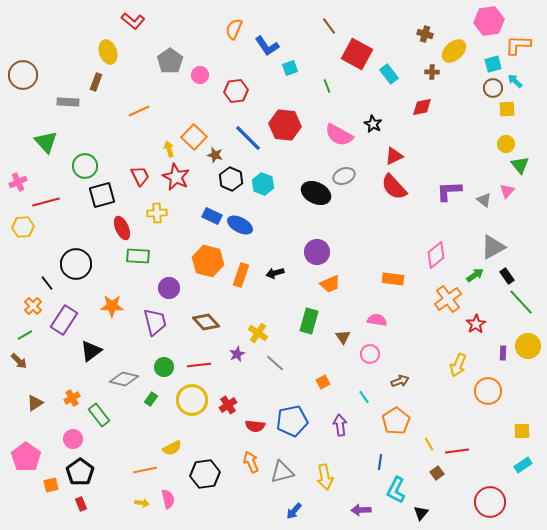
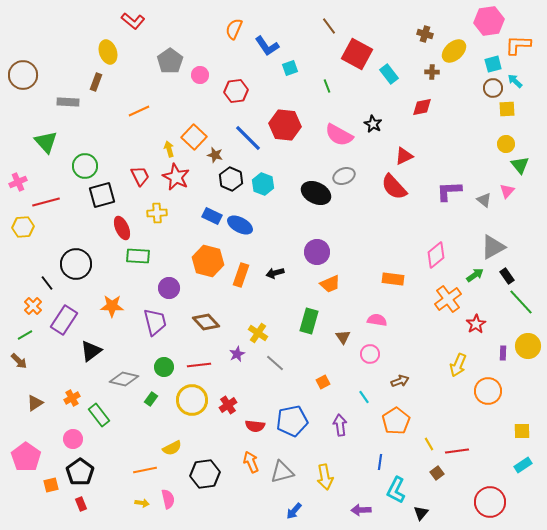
red triangle at (394, 156): moved 10 px right
